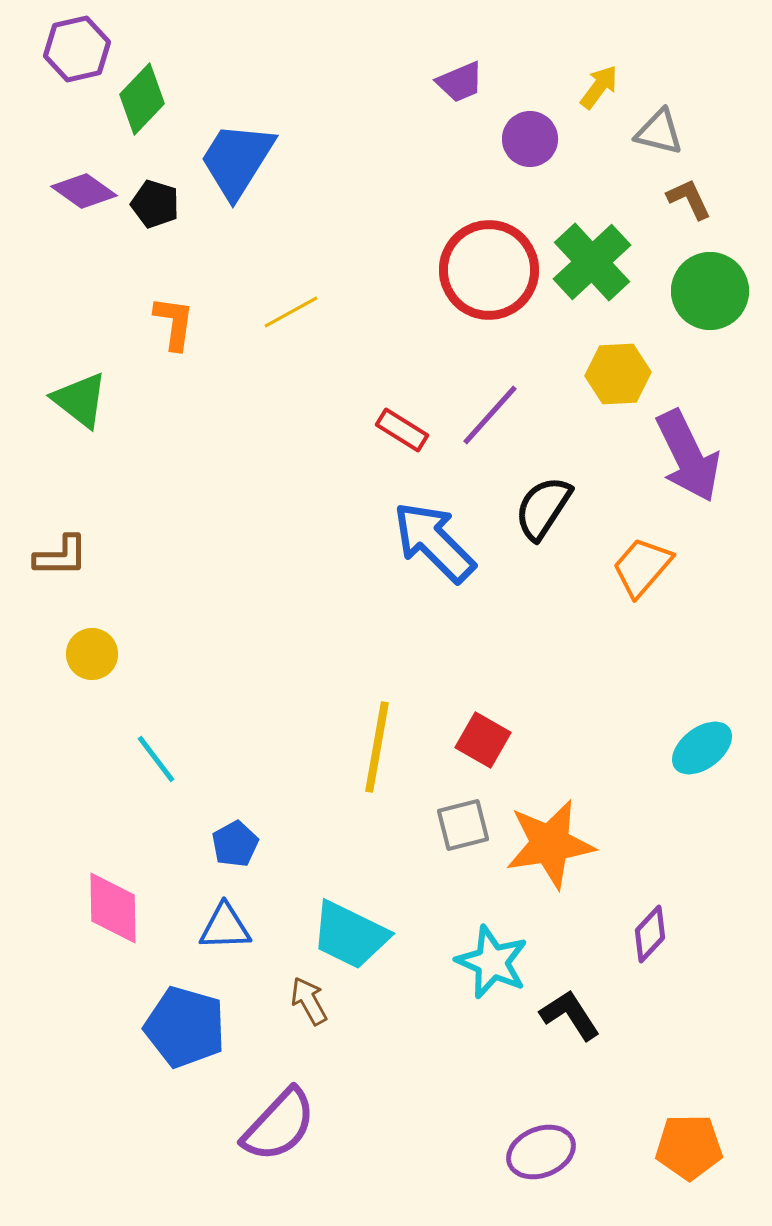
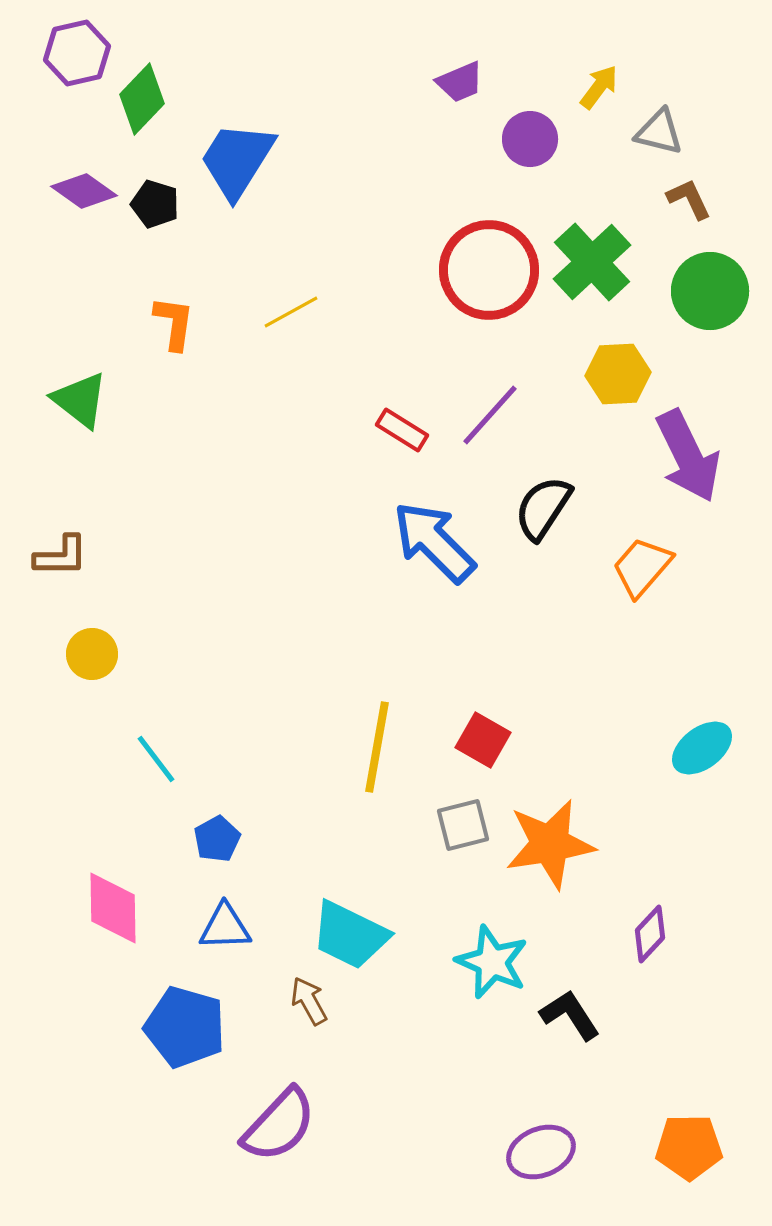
purple hexagon at (77, 49): moved 4 px down
blue pentagon at (235, 844): moved 18 px left, 5 px up
